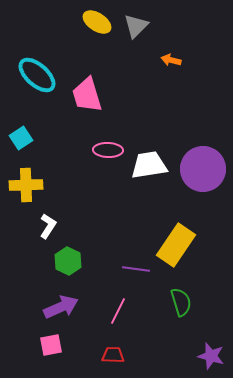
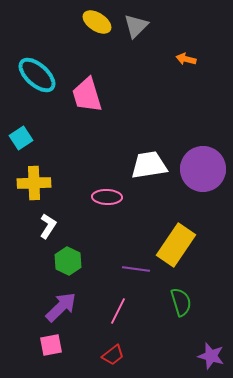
orange arrow: moved 15 px right, 1 px up
pink ellipse: moved 1 px left, 47 px down
yellow cross: moved 8 px right, 2 px up
purple arrow: rotated 20 degrees counterclockwise
red trapezoid: rotated 140 degrees clockwise
